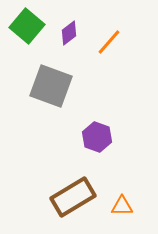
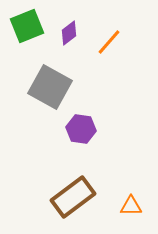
green square: rotated 28 degrees clockwise
gray square: moved 1 px left, 1 px down; rotated 9 degrees clockwise
purple hexagon: moved 16 px left, 8 px up; rotated 12 degrees counterclockwise
brown rectangle: rotated 6 degrees counterclockwise
orange triangle: moved 9 px right
